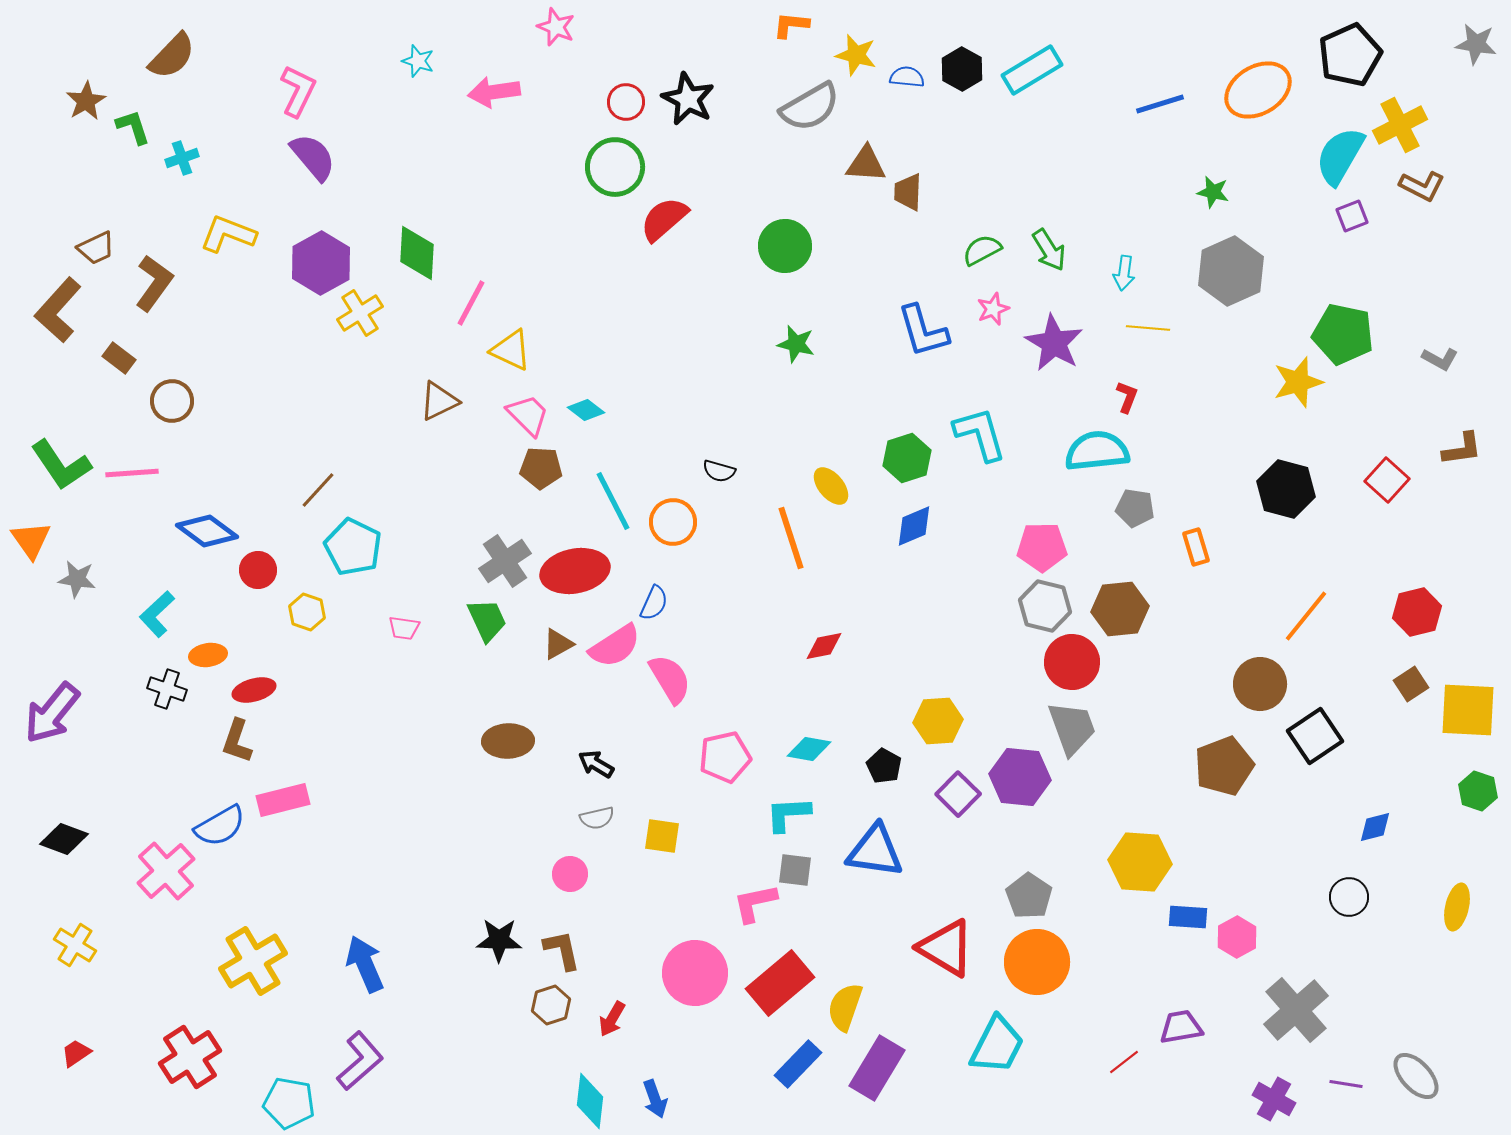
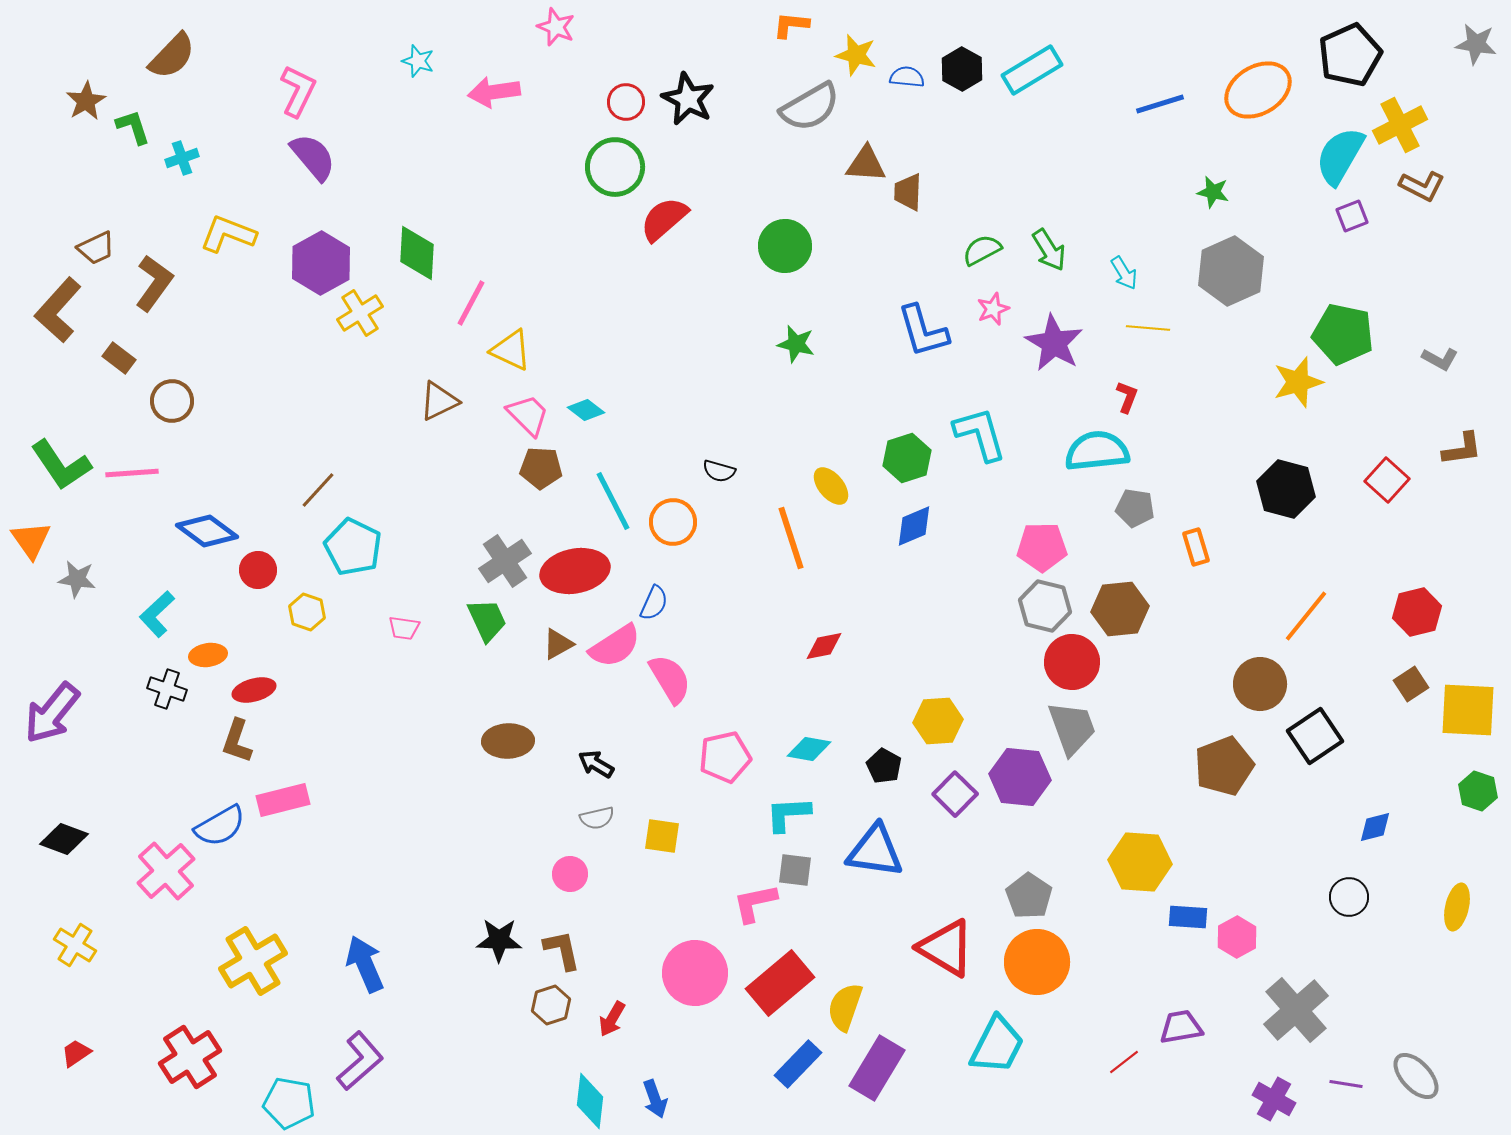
cyan arrow at (1124, 273): rotated 40 degrees counterclockwise
purple square at (958, 794): moved 3 px left
